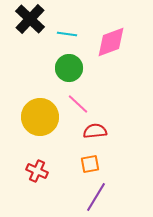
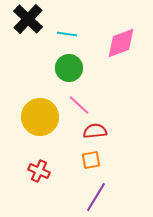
black cross: moved 2 px left
pink diamond: moved 10 px right, 1 px down
pink line: moved 1 px right, 1 px down
orange square: moved 1 px right, 4 px up
red cross: moved 2 px right
